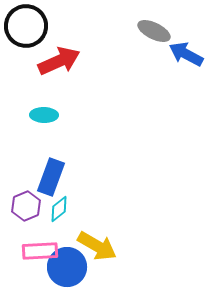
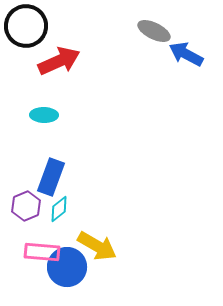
pink rectangle: moved 2 px right, 1 px down; rotated 8 degrees clockwise
